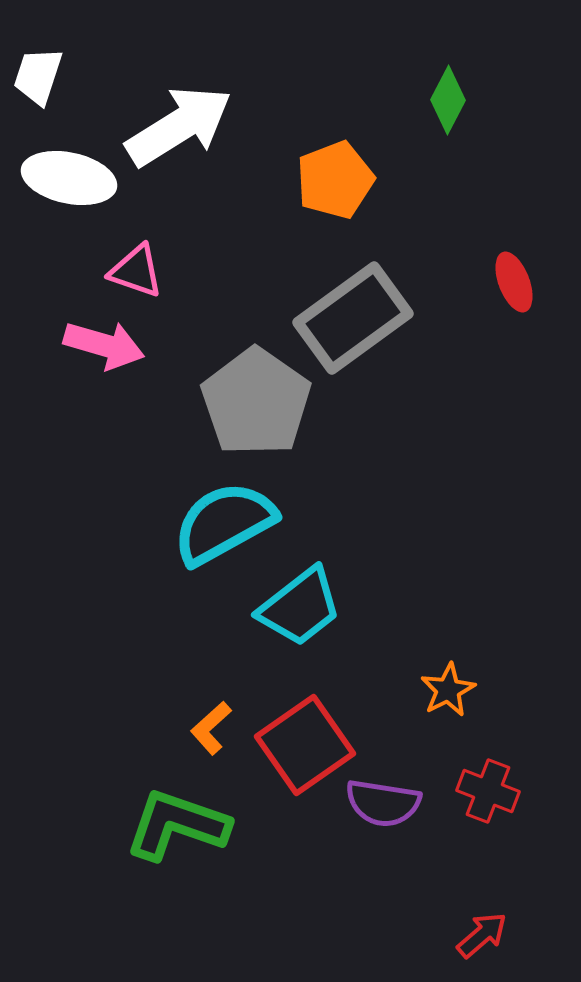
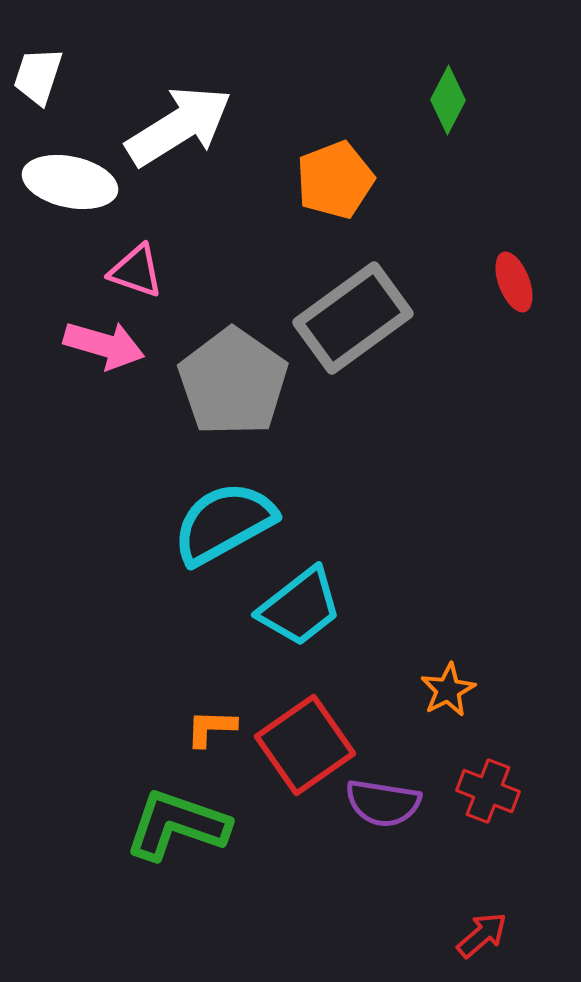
white ellipse: moved 1 px right, 4 px down
gray pentagon: moved 23 px left, 20 px up
orange L-shape: rotated 44 degrees clockwise
